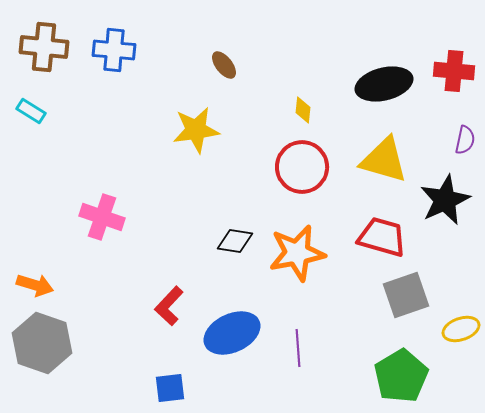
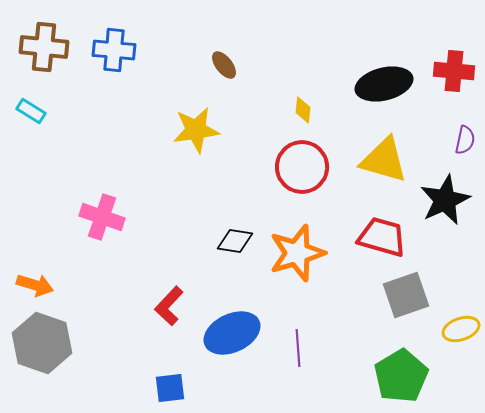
orange star: rotated 6 degrees counterclockwise
